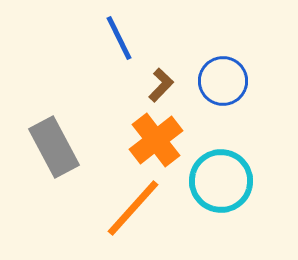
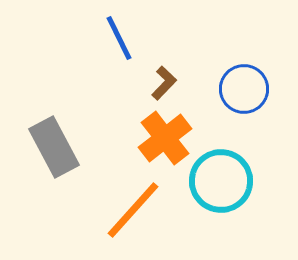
blue circle: moved 21 px right, 8 px down
brown L-shape: moved 3 px right, 2 px up
orange cross: moved 9 px right, 2 px up
orange line: moved 2 px down
